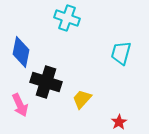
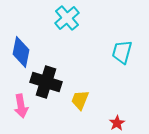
cyan cross: rotated 30 degrees clockwise
cyan trapezoid: moved 1 px right, 1 px up
yellow trapezoid: moved 2 px left, 1 px down; rotated 20 degrees counterclockwise
pink arrow: moved 1 px right, 1 px down; rotated 15 degrees clockwise
red star: moved 2 px left, 1 px down
